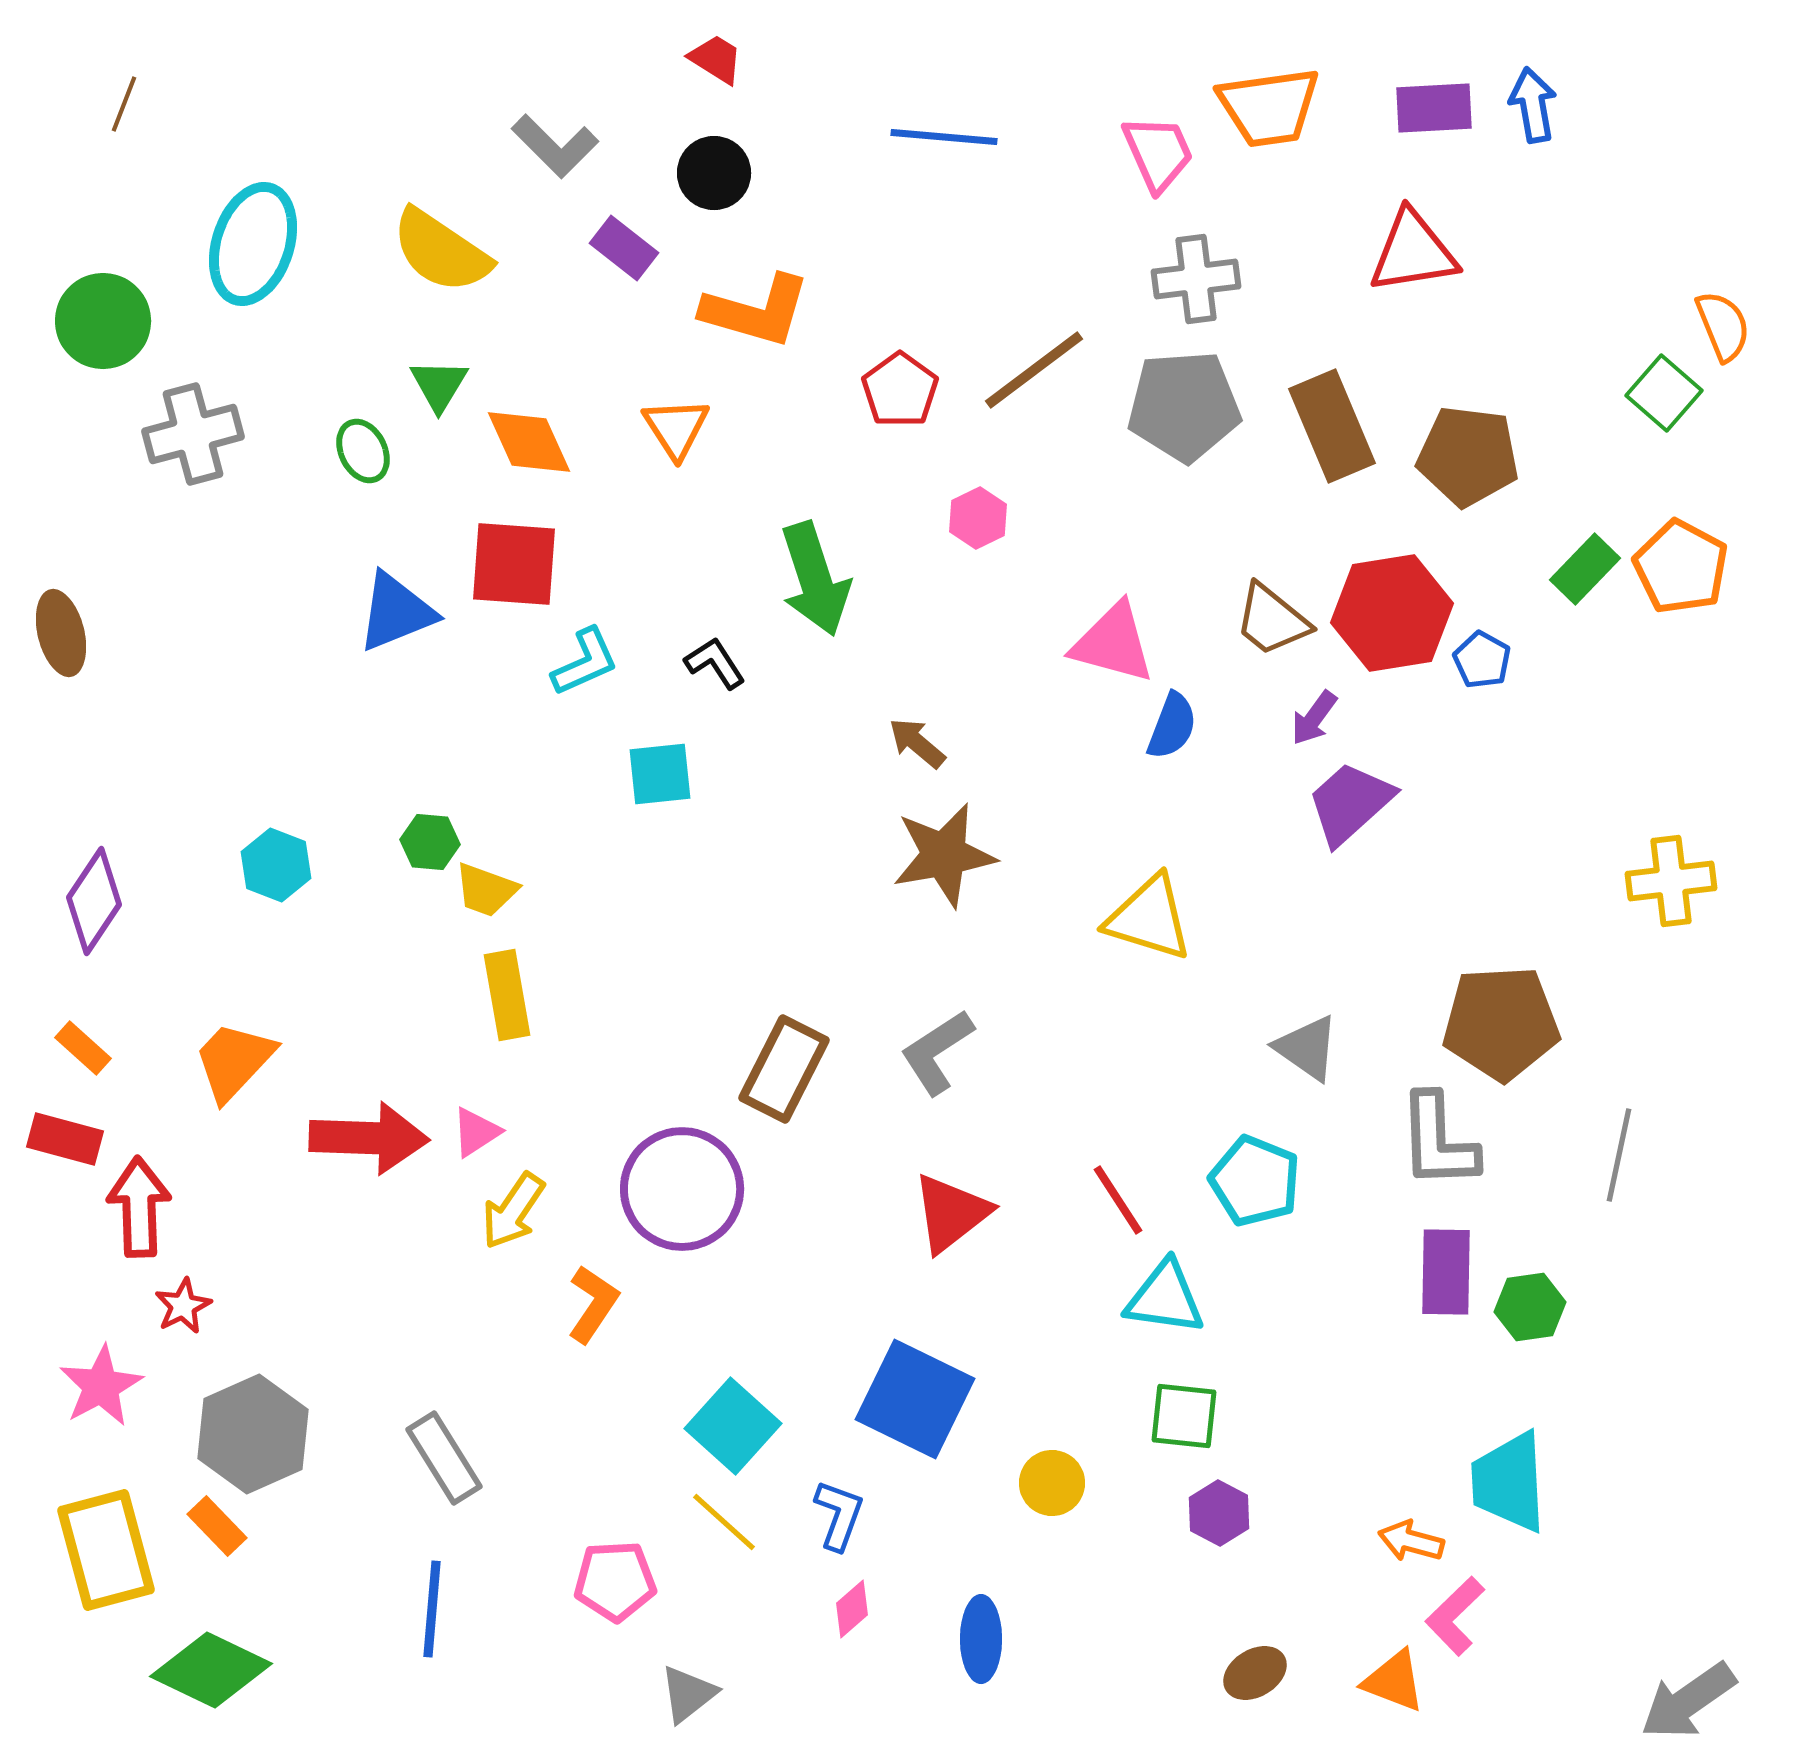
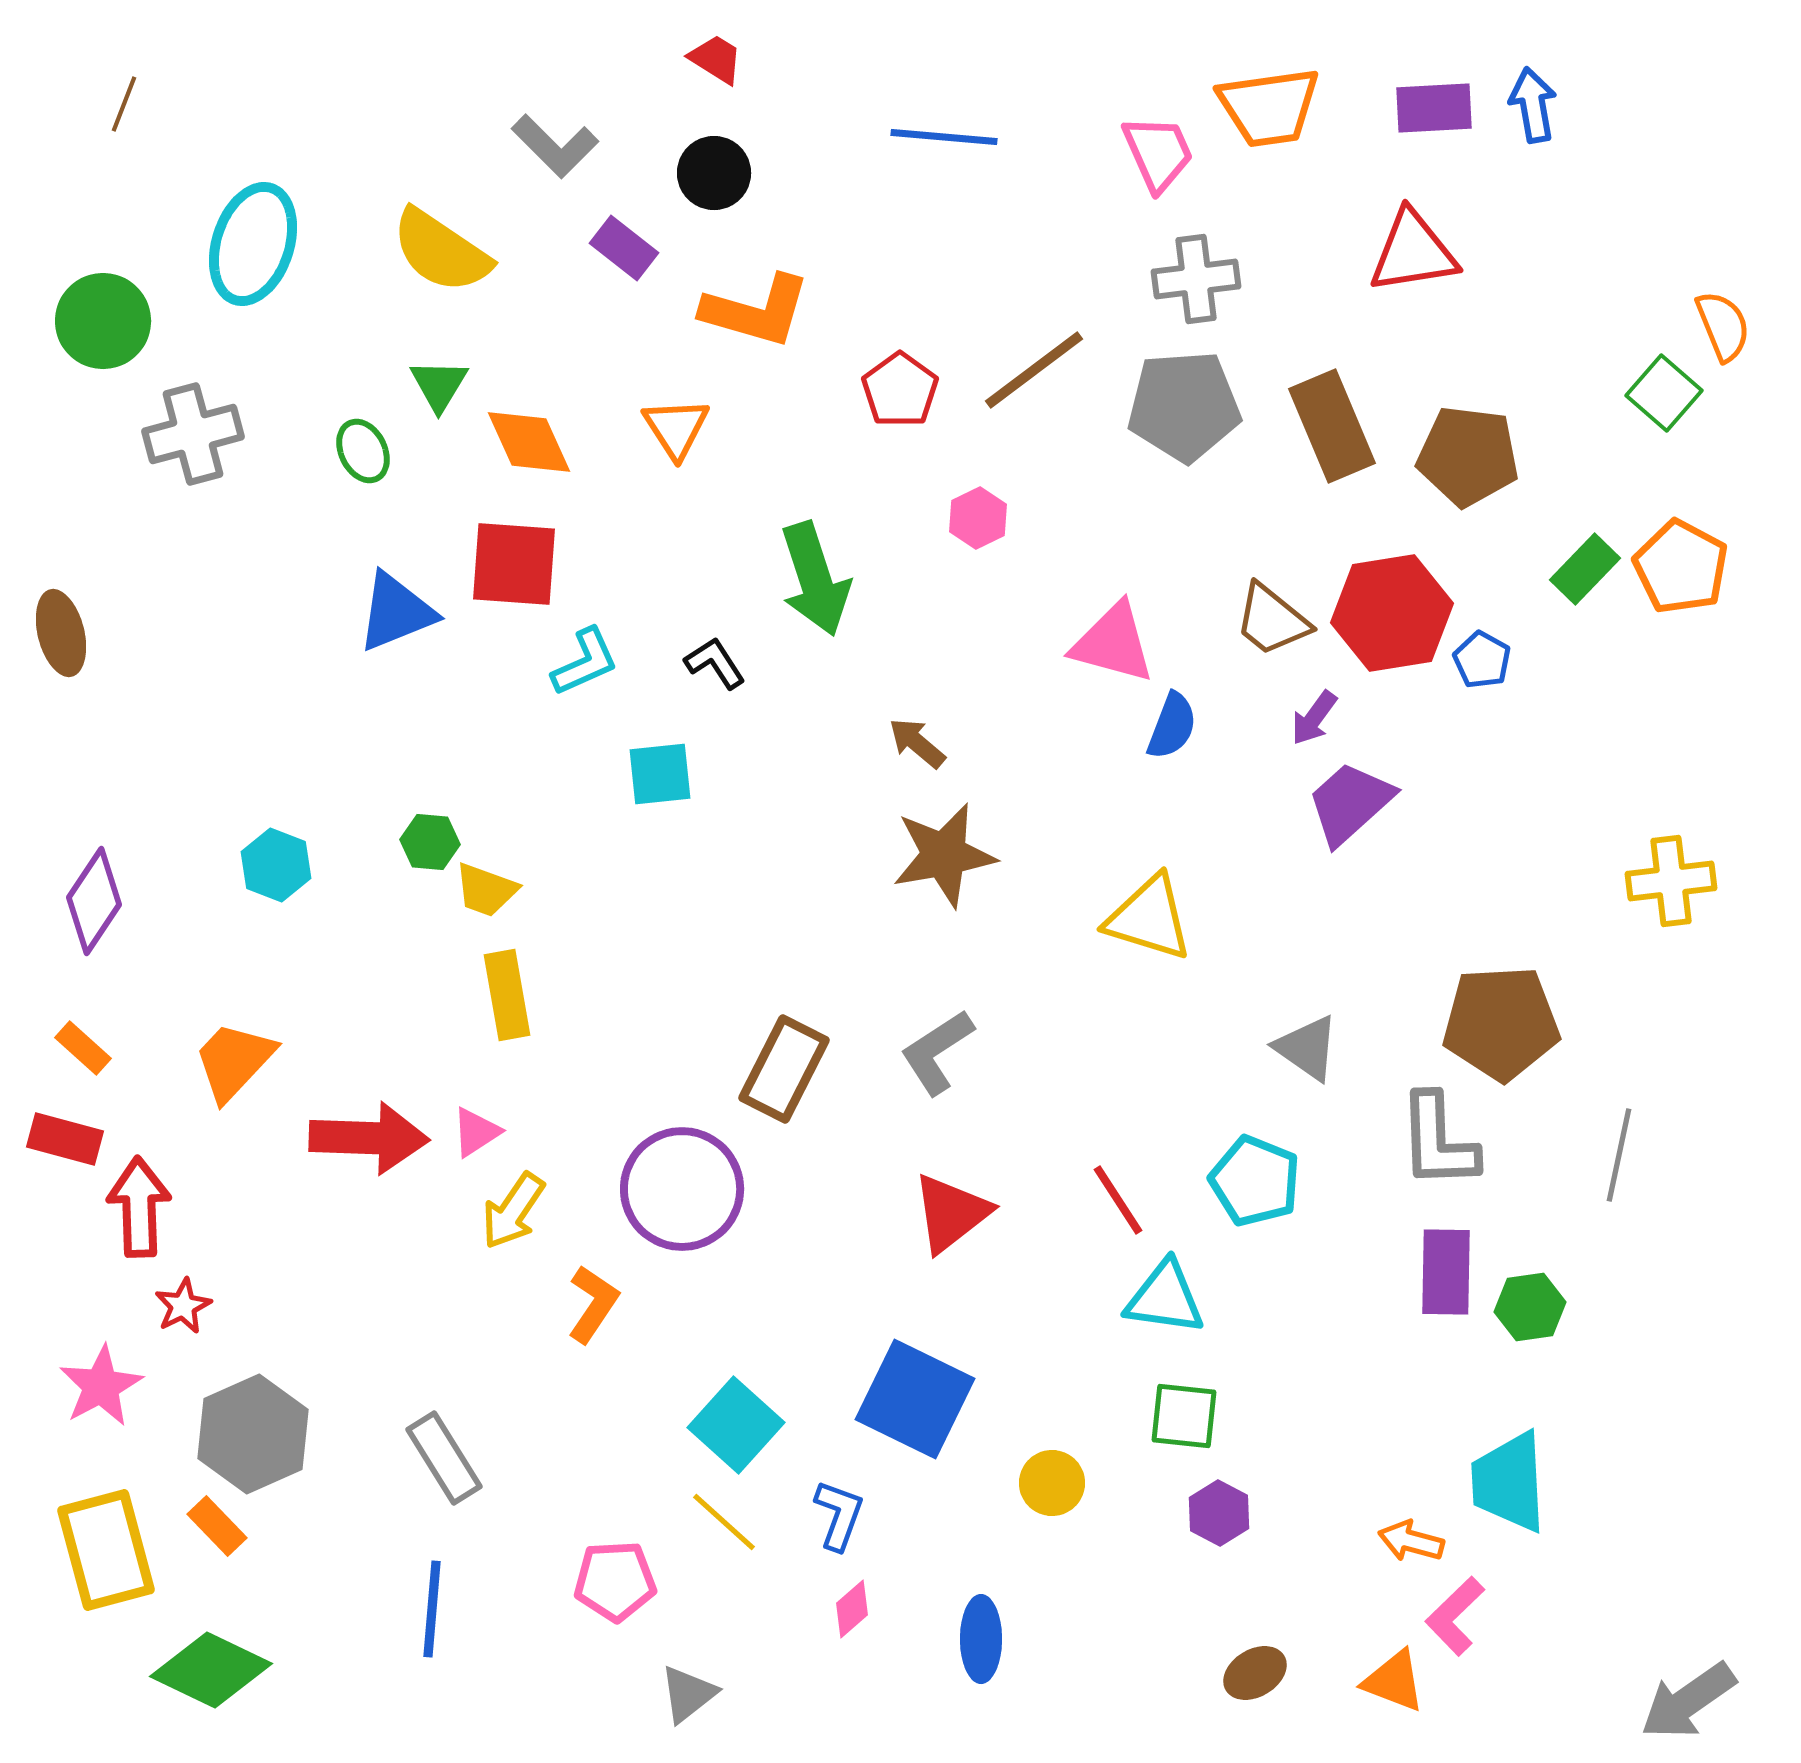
cyan square at (733, 1426): moved 3 px right, 1 px up
